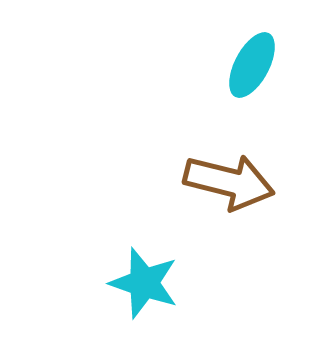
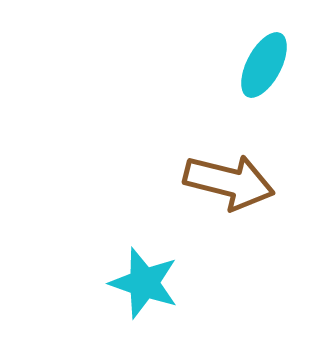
cyan ellipse: moved 12 px right
